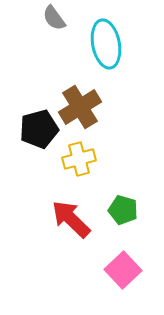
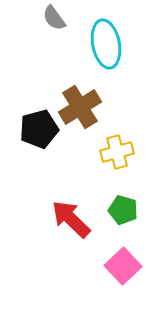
yellow cross: moved 38 px right, 7 px up
pink square: moved 4 px up
